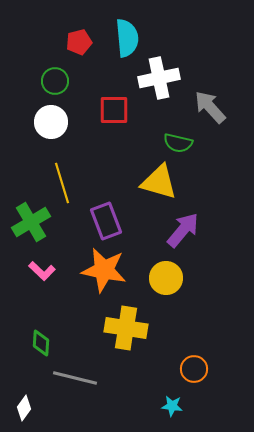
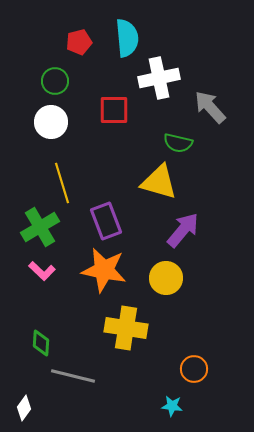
green cross: moved 9 px right, 5 px down
gray line: moved 2 px left, 2 px up
